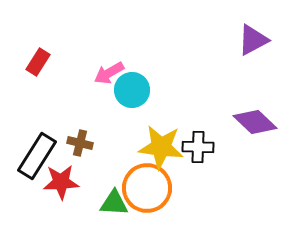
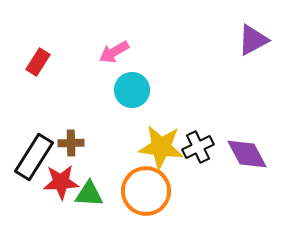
pink arrow: moved 5 px right, 21 px up
purple diamond: moved 8 px left, 32 px down; rotated 18 degrees clockwise
brown cross: moved 9 px left; rotated 15 degrees counterclockwise
black cross: rotated 28 degrees counterclockwise
black rectangle: moved 3 px left, 1 px down
orange circle: moved 1 px left, 3 px down
green triangle: moved 25 px left, 9 px up
